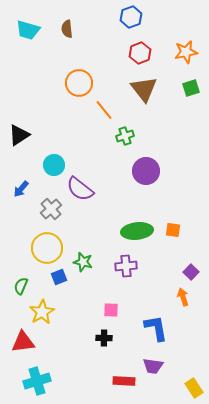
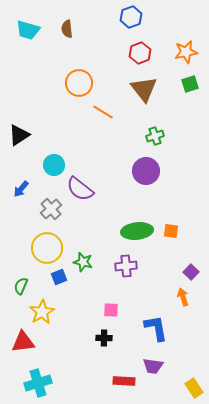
green square: moved 1 px left, 4 px up
orange line: moved 1 px left, 2 px down; rotated 20 degrees counterclockwise
green cross: moved 30 px right
orange square: moved 2 px left, 1 px down
cyan cross: moved 1 px right, 2 px down
